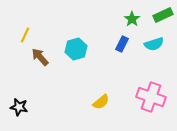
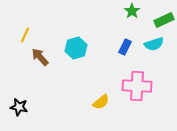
green rectangle: moved 1 px right, 5 px down
green star: moved 8 px up
blue rectangle: moved 3 px right, 3 px down
cyan hexagon: moved 1 px up
pink cross: moved 14 px left, 11 px up; rotated 16 degrees counterclockwise
